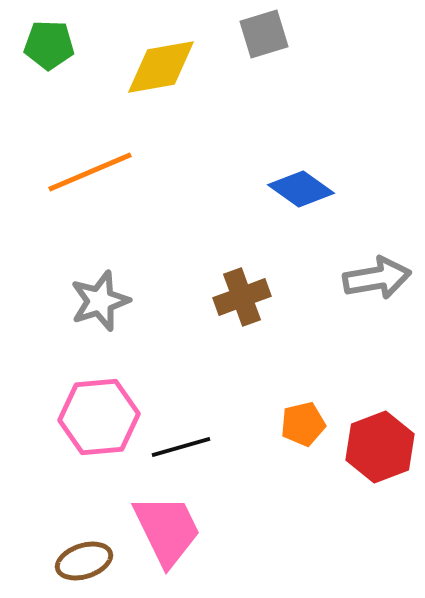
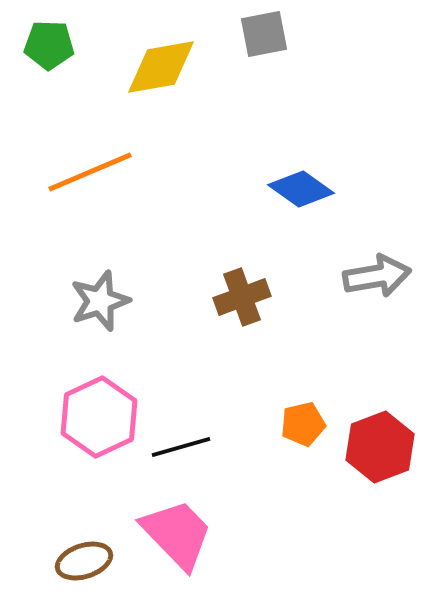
gray square: rotated 6 degrees clockwise
gray arrow: moved 2 px up
pink hexagon: rotated 20 degrees counterclockwise
pink trapezoid: moved 10 px right, 4 px down; rotated 18 degrees counterclockwise
